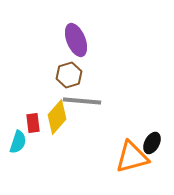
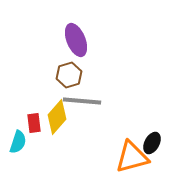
red rectangle: moved 1 px right
